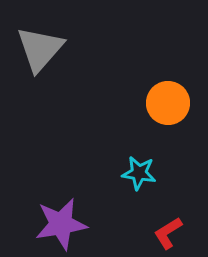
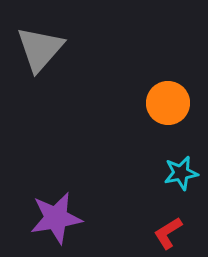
cyan star: moved 42 px right; rotated 20 degrees counterclockwise
purple star: moved 5 px left, 6 px up
